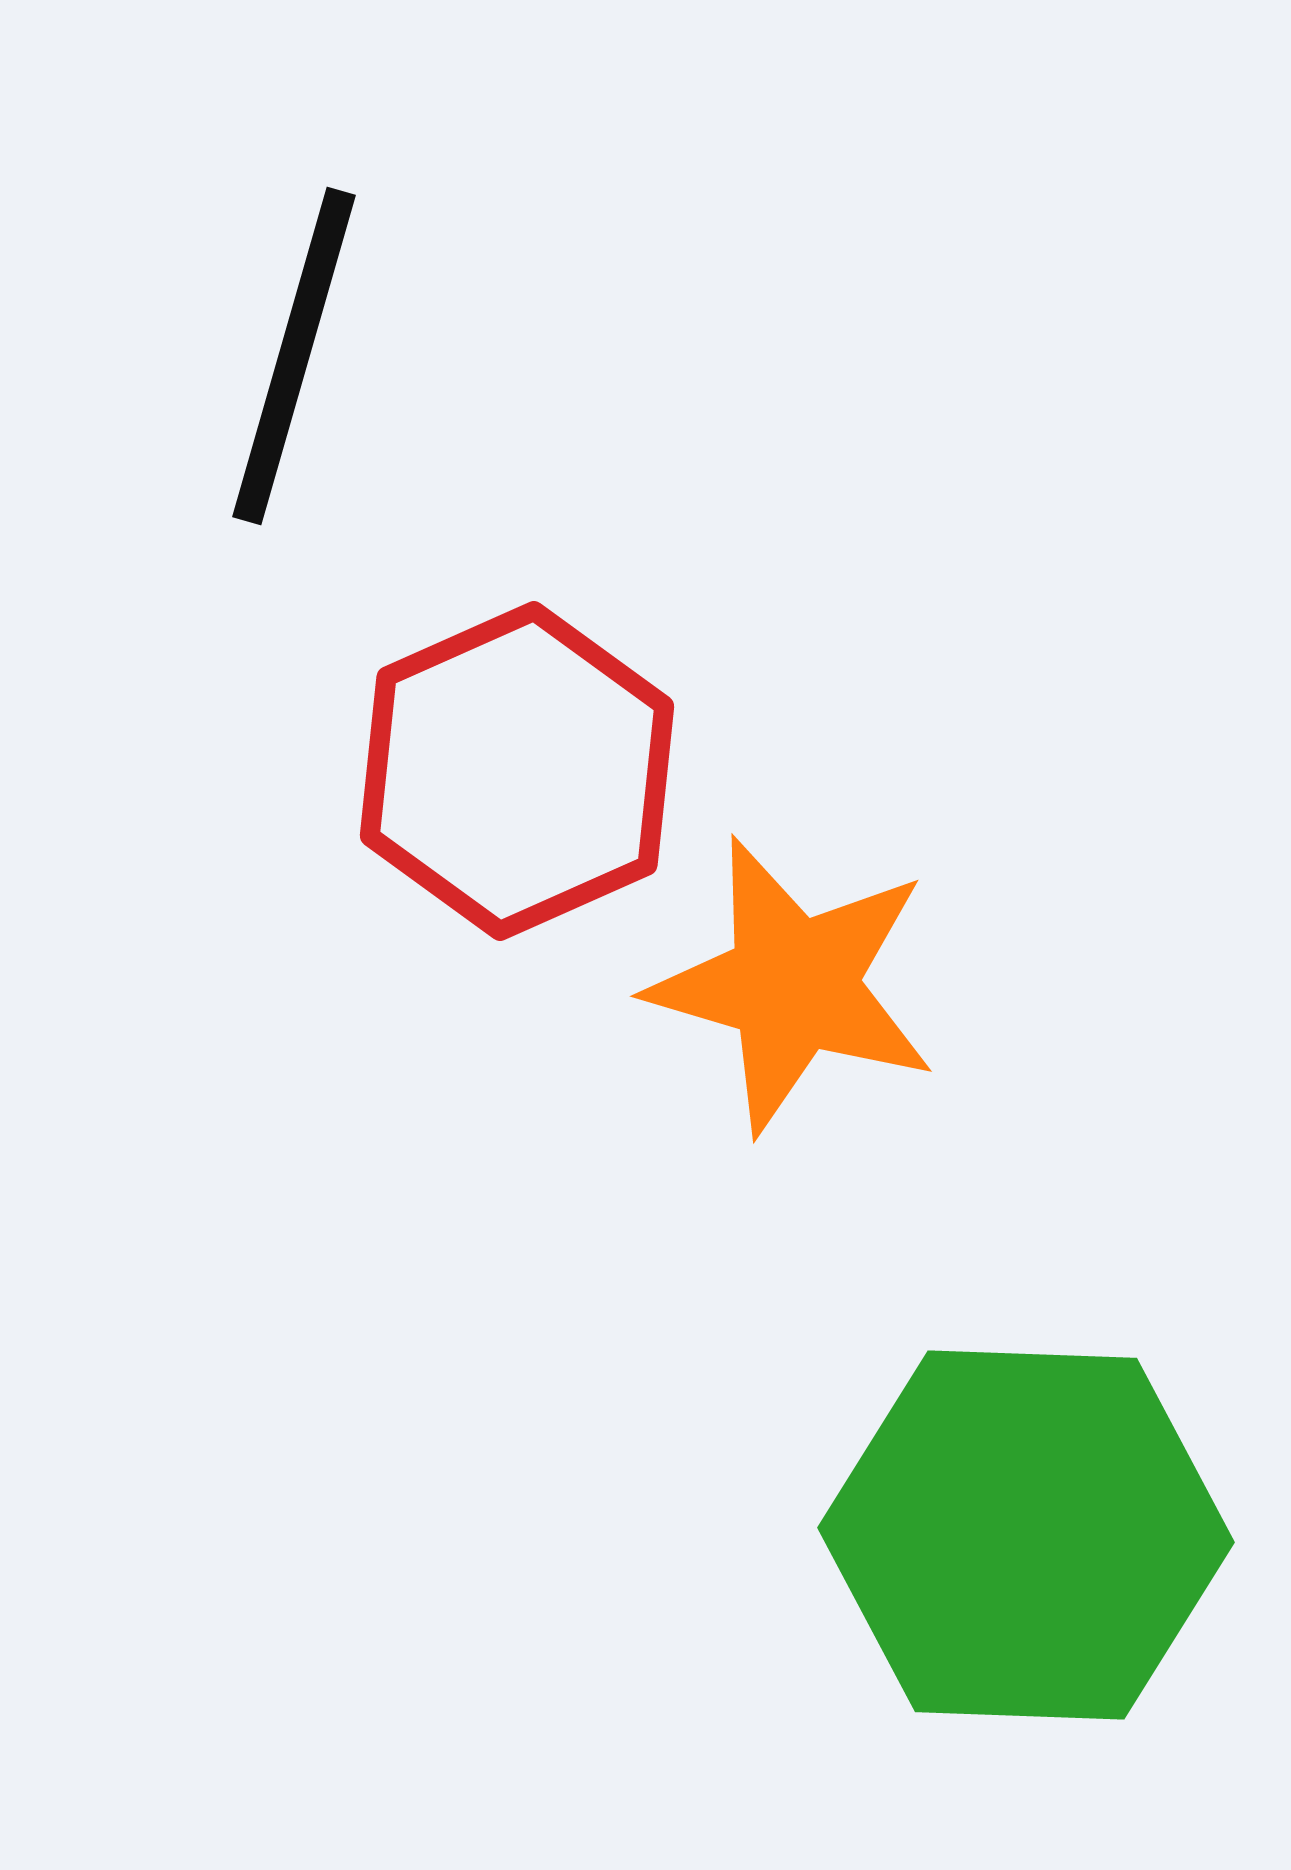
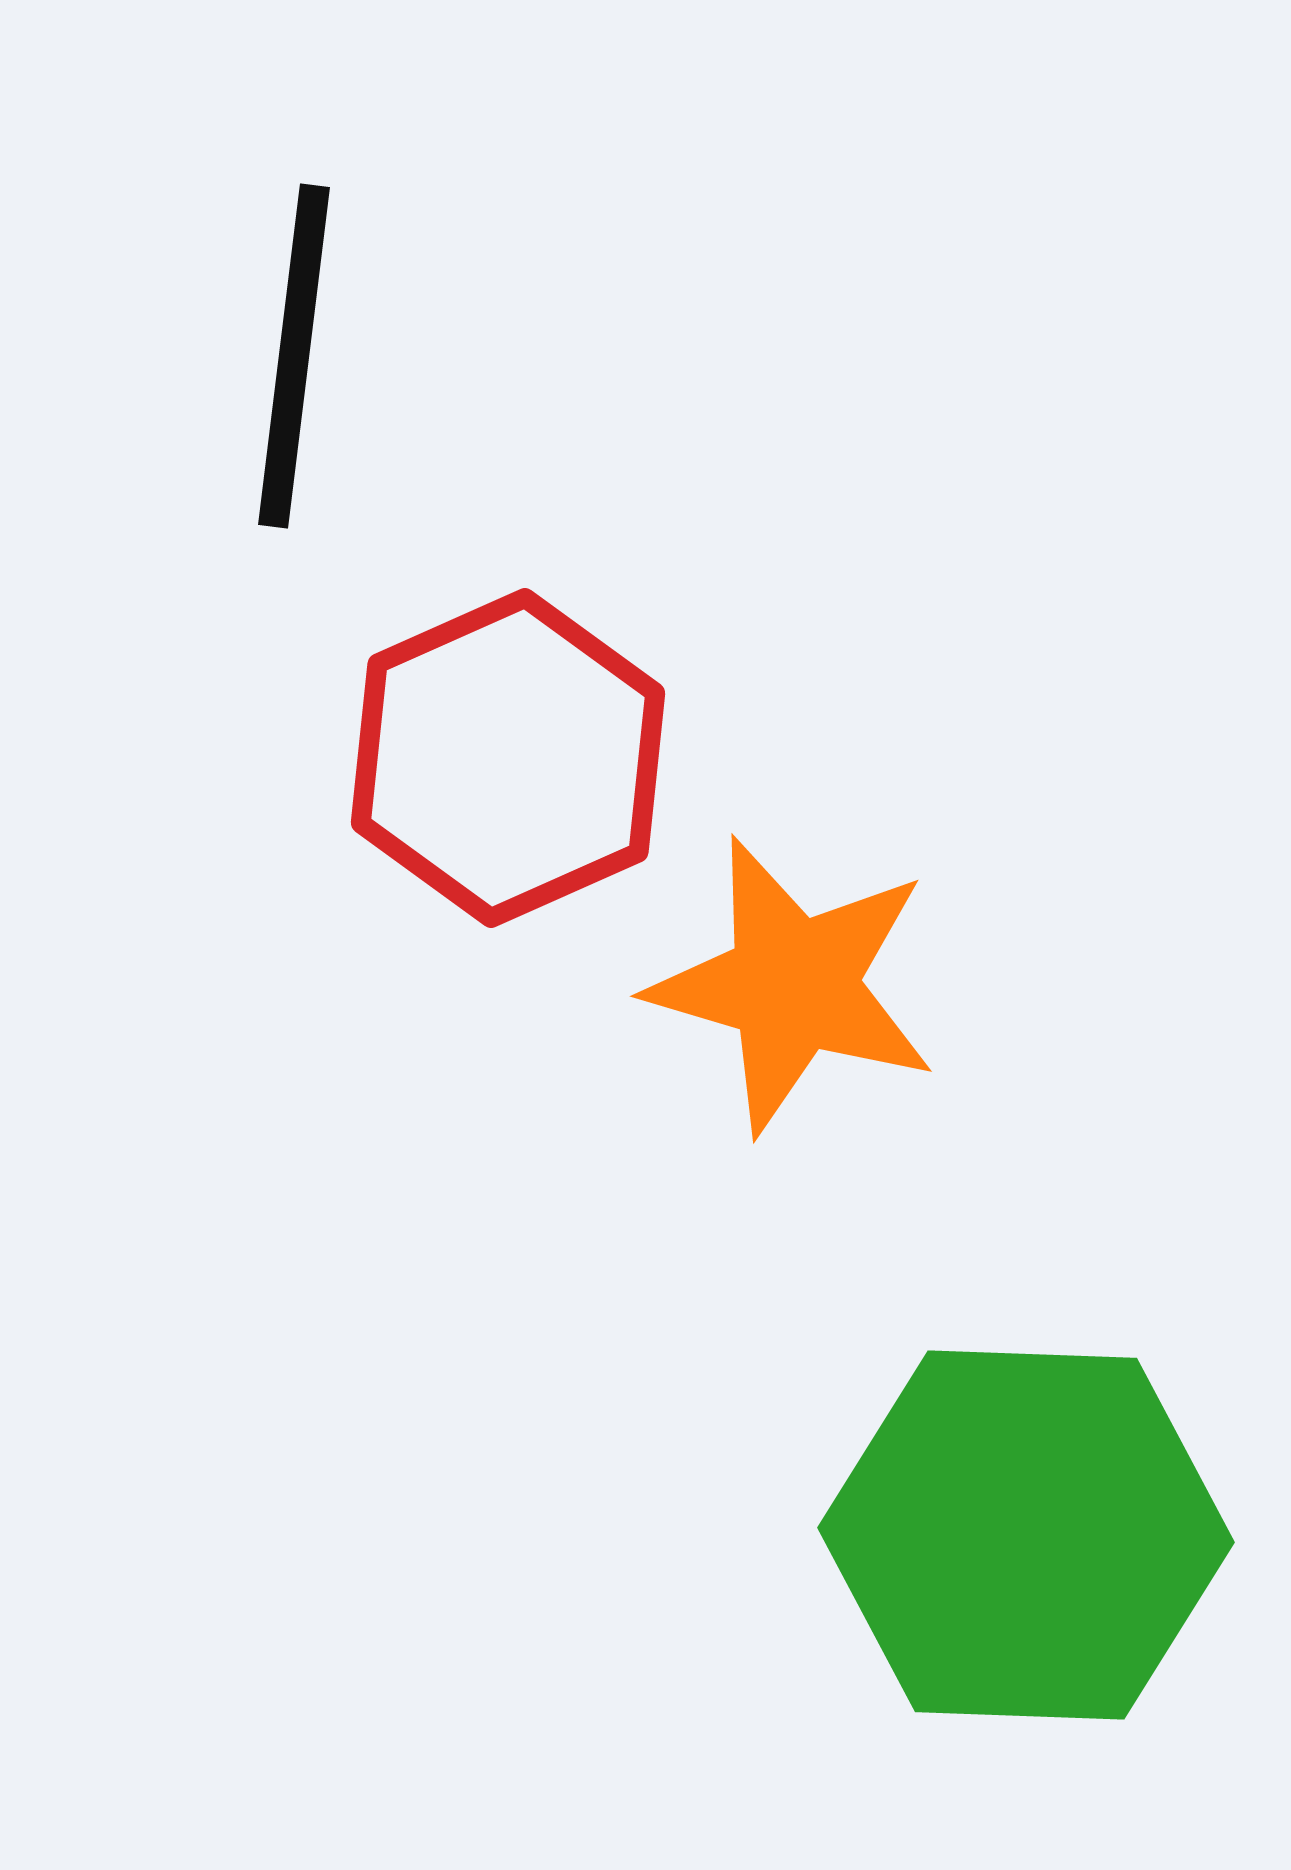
black line: rotated 9 degrees counterclockwise
red hexagon: moved 9 px left, 13 px up
